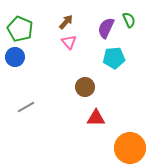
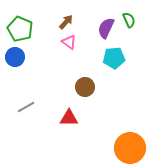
pink triangle: rotated 14 degrees counterclockwise
red triangle: moved 27 px left
